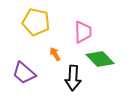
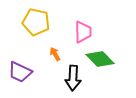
purple trapezoid: moved 4 px left, 1 px up; rotated 15 degrees counterclockwise
